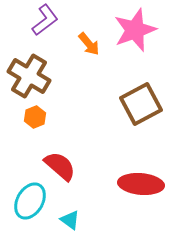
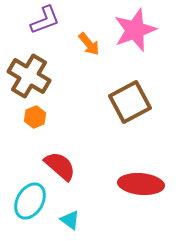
purple L-shape: rotated 16 degrees clockwise
brown square: moved 11 px left, 2 px up
